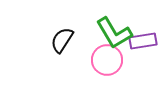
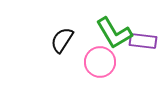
purple rectangle: rotated 16 degrees clockwise
pink circle: moved 7 px left, 2 px down
